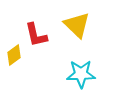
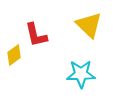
yellow triangle: moved 12 px right
